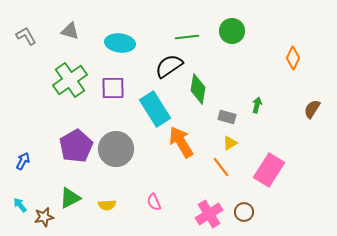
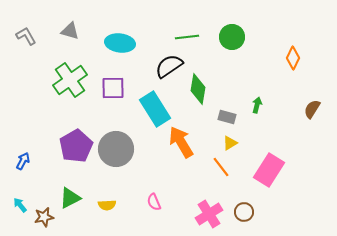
green circle: moved 6 px down
